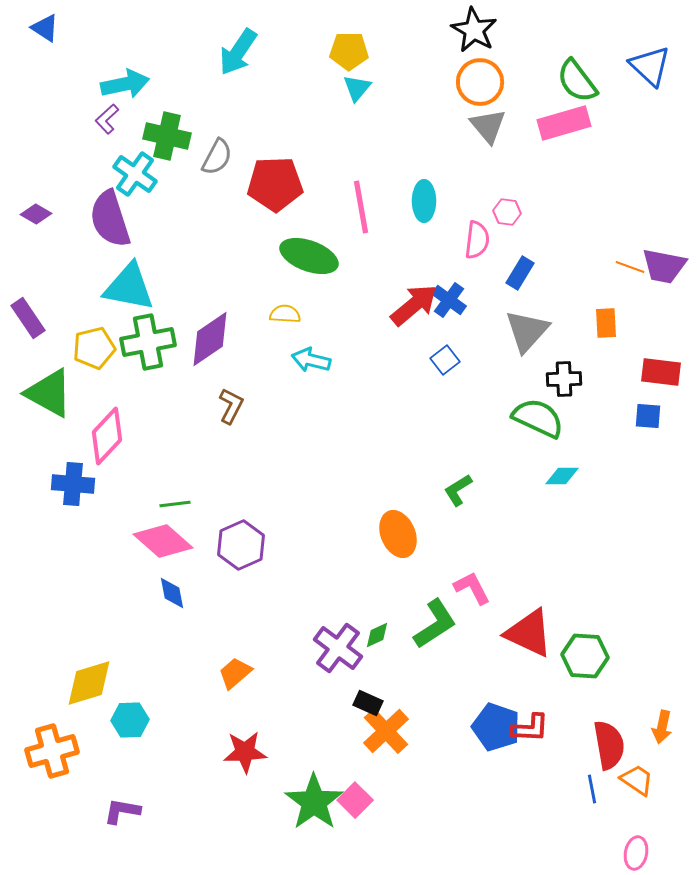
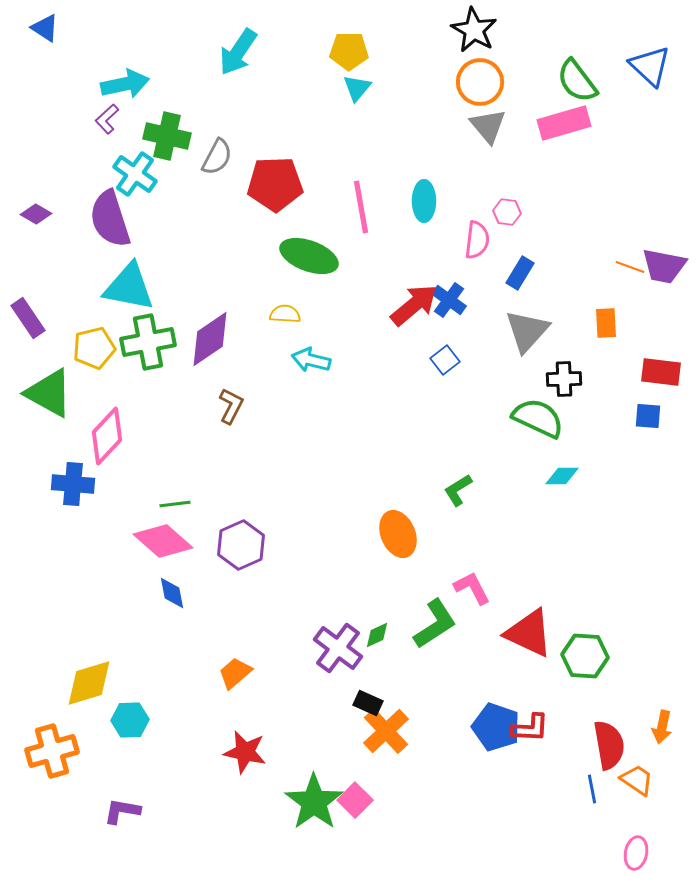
red star at (245, 752): rotated 15 degrees clockwise
